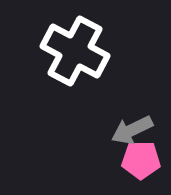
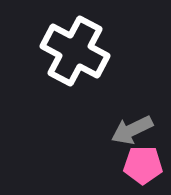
pink pentagon: moved 2 px right, 5 px down
